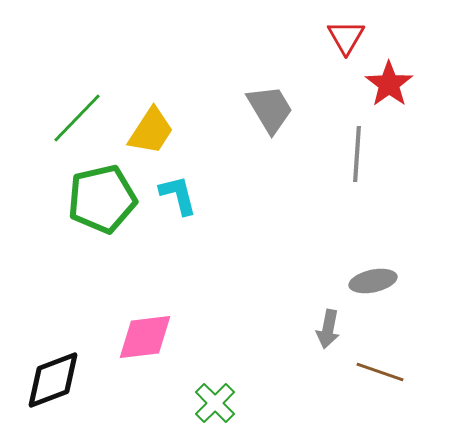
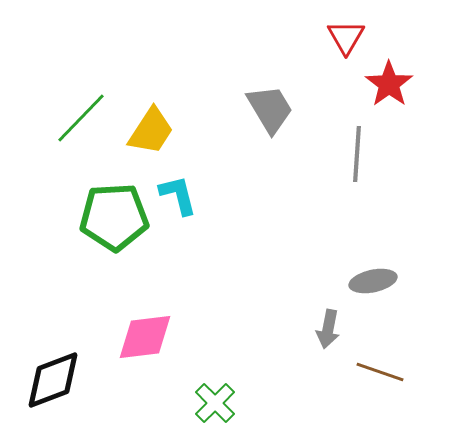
green line: moved 4 px right
green pentagon: moved 12 px right, 18 px down; rotated 10 degrees clockwise
